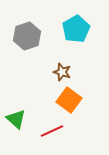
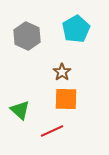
gray hexagon: rotated 16 degrees counterclockwise
brown star: rotated 18 degrees clockwise
orange square: moved 3 px left, 1 px up; rotated 35 degrees counterclockwise
green triangle: moved 4 px right, 9 px up
